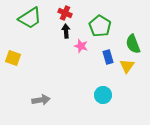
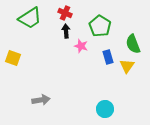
cyan circle: moved 2 px right, 14 px down
